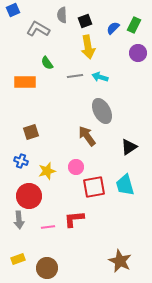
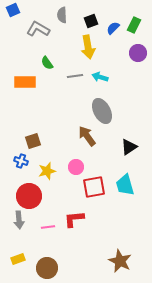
black square: moved 6 px right
brown square: moved 2 px right, 9 px down
